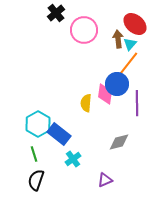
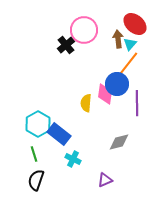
black cross: moved 10 px right, 32 px down
cyan cross: rotated 28 degrees counterclockwise
